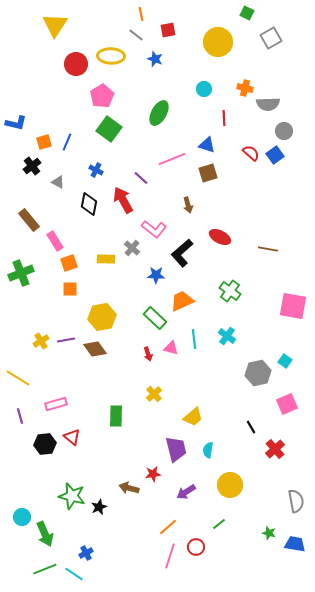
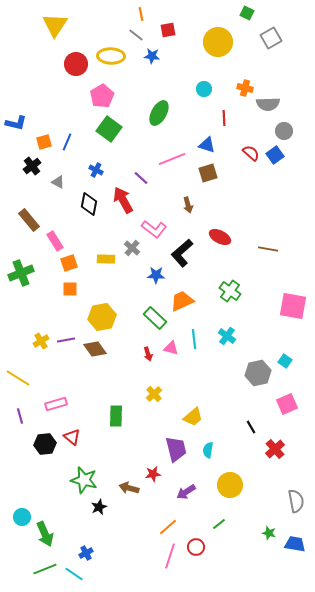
blue star at (155, 59): moved 3 px left, 3 px up; rotated 14 degrees counterclockwise
green star at (72, 496): moved 12 px right, 16 px up
